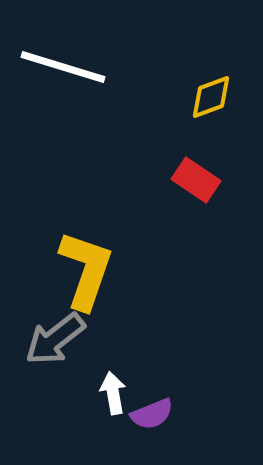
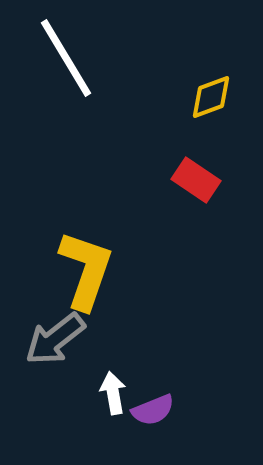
white line: moved 3 px right, 9 px up; rotated 42 degrees clockwise
purple semicircle: moved 1 px right, 4 px up
